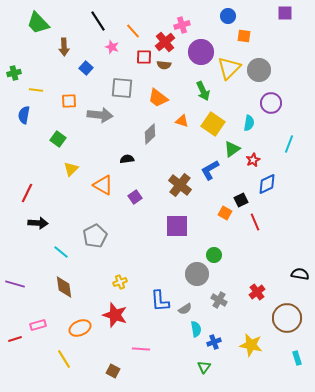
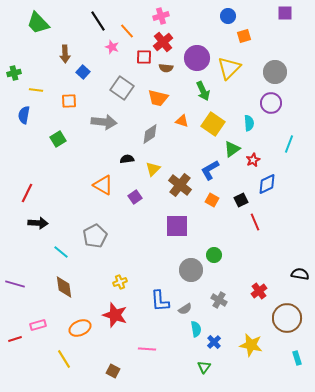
pink cross at (182, 25): moved 21 px left, 9 px up
orange line at (133, 31): moved 6 px left
orange square at (244, 36): rotated 24 degrees counterclockwise
red cross at (165, 42): moved 2 px left
brown arrow at (64, 47): moved 1 px right, 7 px down
purple circle at (201, 52): moved 4 px left, 6 px down
brown semicircle at (164, 65): moved 2 px right, 3 px down
blue square at (86, 68): moved 3 px left, 4 px down
gray circle at (259, 70): moved 16 px right, 2 px down
gray square at (122, 88): rotated 30 degrees clockwise
orange trapezoid at (158, 98): rotated 25 degrees counterclockwise
gray arrow at (100, 115): moved 4 px right, 7 px down
cyan semicircle at (249, 123): rotated 14 degrees counterclockwise
gray diamond at (150, 134): rotated 10 degrees clockwise
green square at (58, 139): rotated 21 degrees clockwise
yellow triangle at (71, 169): moved 82 px right
orange square at (225, 213): moved 13 px left, 13 px up
gray circle at (197, 274): moved 6 px left, 4 px up
red cross at (257, 292): moved 2 px right, 1 px up
blue cross at (214, 342): rotated 24 degrees counterclockwise
pink line at (141, 349): moved 6 px right
